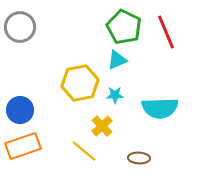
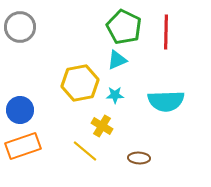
red line: rotated 24 degrees clockwise
cyan semicircle: moved 6 px right, 7 px up
yellow cross: rotated 15 degrees counterclockwise
yellow line: moved 1 px right
